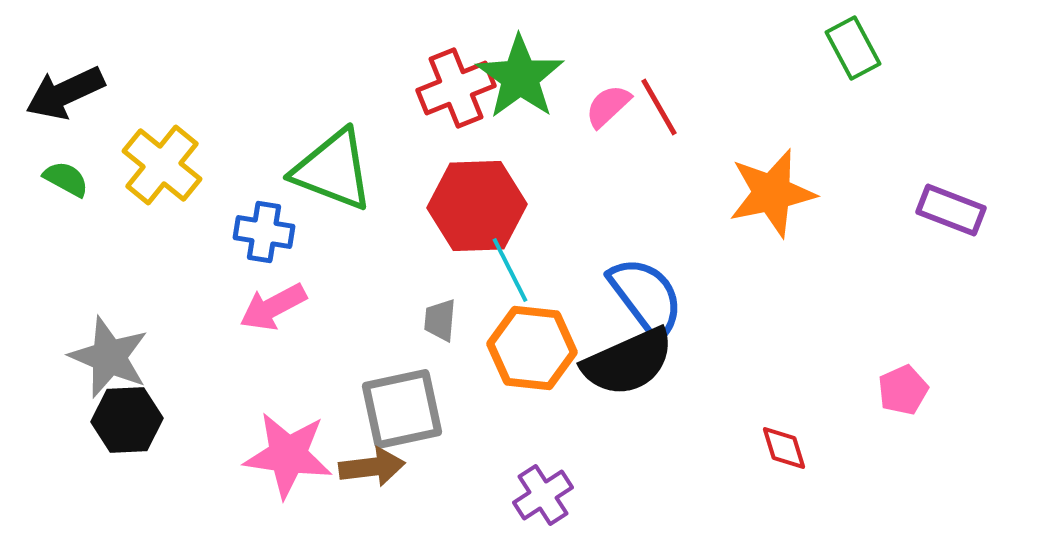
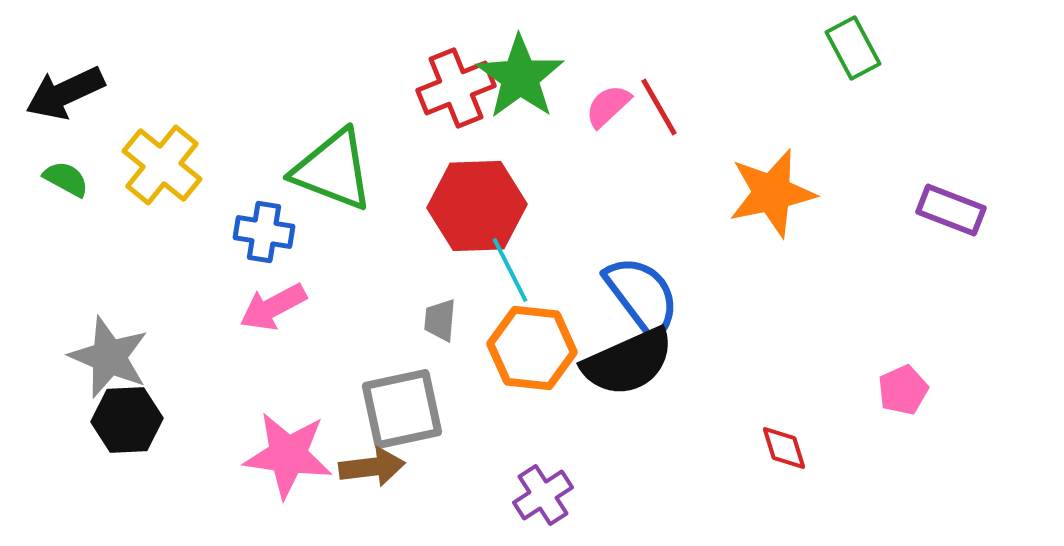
blue semicircle: moved 4 px left, 1 px up
